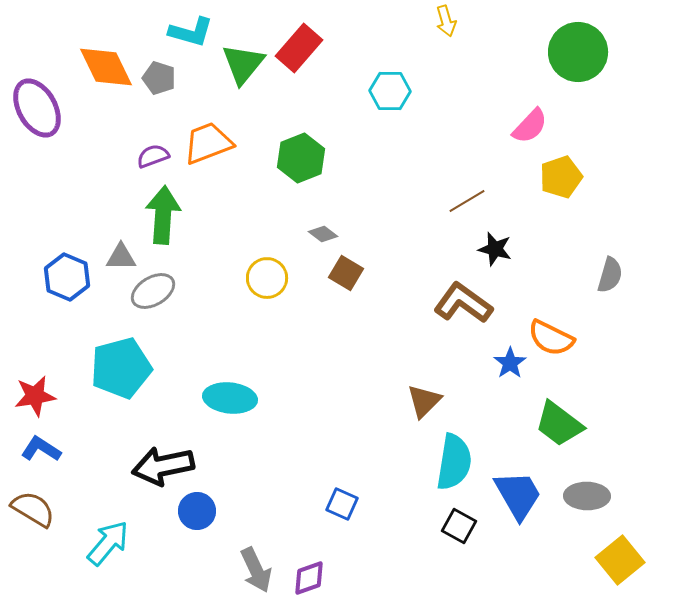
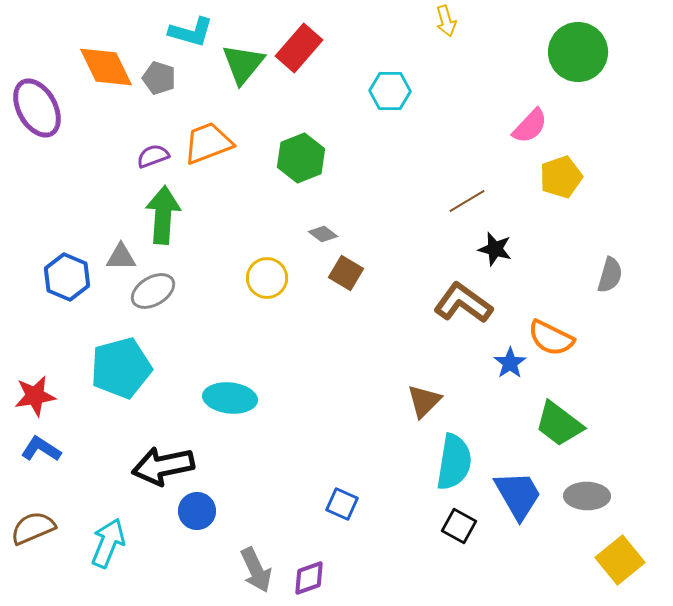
brown semicircle at (33, 509): moved 19 px down; rotated 54 degrees counterclockwise
cyan arrow at (108, 543): rotated 18 degrees counterclockwise
